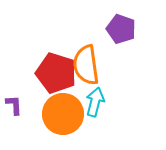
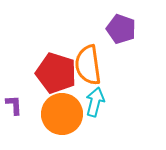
orange semicircle: moved 2 px right
orange circle: moved 1 px left
